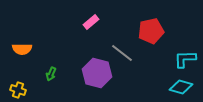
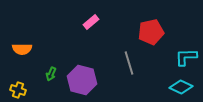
red pentagon: moved 1 px down
gray line: moved 7 px right, 10 px down; rotated 35 degrees clockwise
cyan L-shape: moved 1 px right, 2 px up
purple hexagon: moved 15 px left, 7 px down
cyan diamond: rotated 10 degrees clockwise
